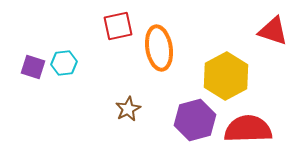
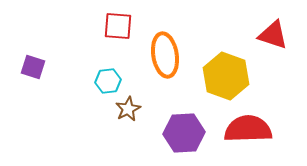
red square: rotated 16 degrees clockwise
red triangle: moved 4 px down
orange ellipse: moved 6 px right, 7 px down
cyan hexagon: moved 44 px right, 18 px down
yellow hexagon: rotated 12 degrees counterclockwise
purple hexagon: moved 11 px left, 13 px down; rotated 12 degrees clockwise
